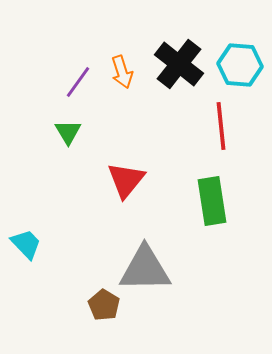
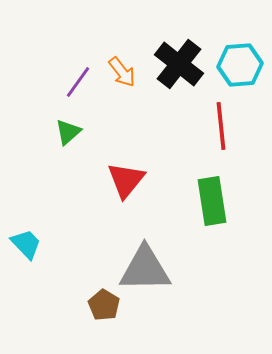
cyan hexagon: rotated 9 degrees counterclockwise
orange arrow: rotated 20 degrees counterclockwise
green triangle: rotated 20 degrees clockwise
